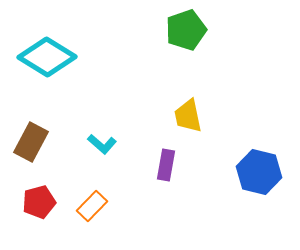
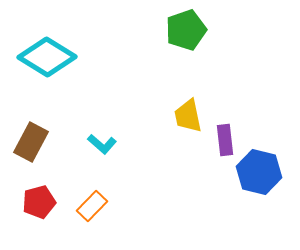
purple rectangle: moved 59 px right, 25 px up; rotated 16 degrees counterclockwise
